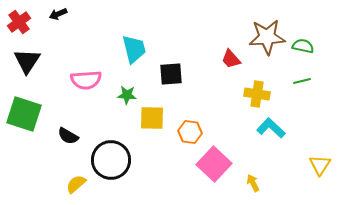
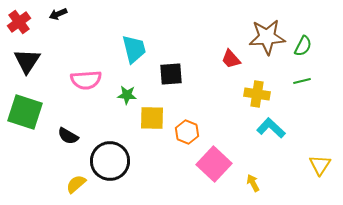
green semicircle: rotated 105 degrees clockwise
green square: moved 1 px right, 2 px up
orange hexagon: moved 3 px left; rotated 15 degrees clockwise
black circle: moved 1 px left, 1 px down
